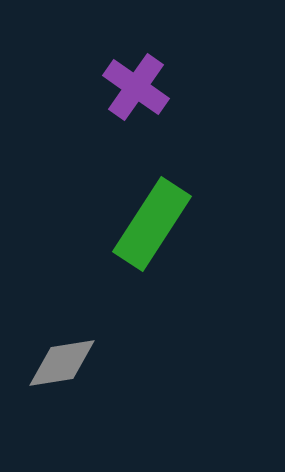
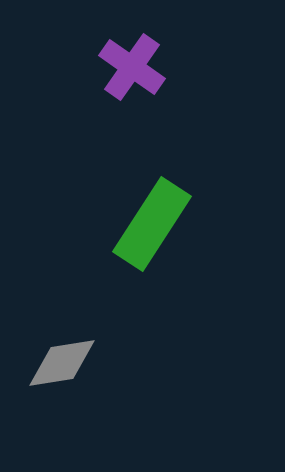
purple cross: moved 4 px left, 20 px up
